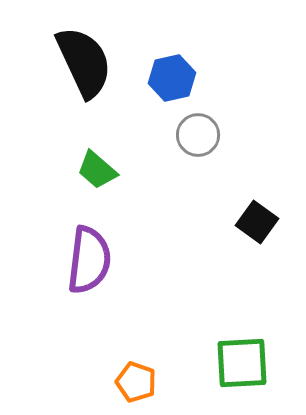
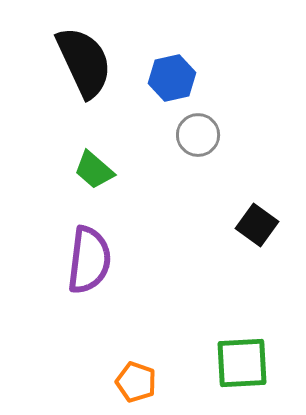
green trapezoid: moved 3 px left
black square: moved 3 px down
